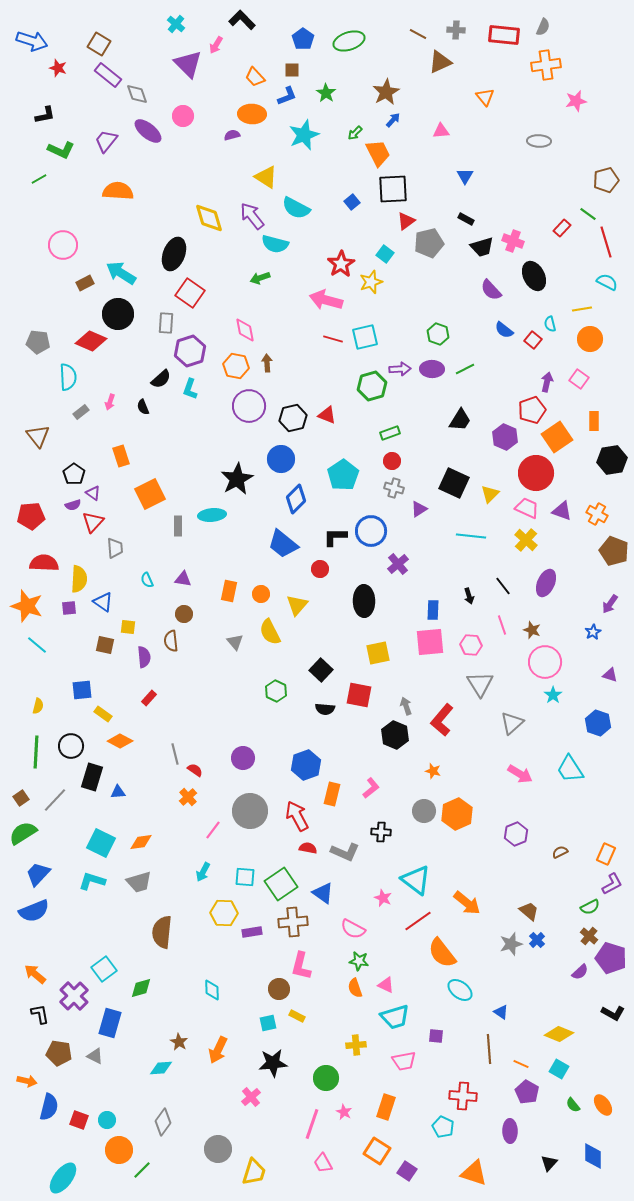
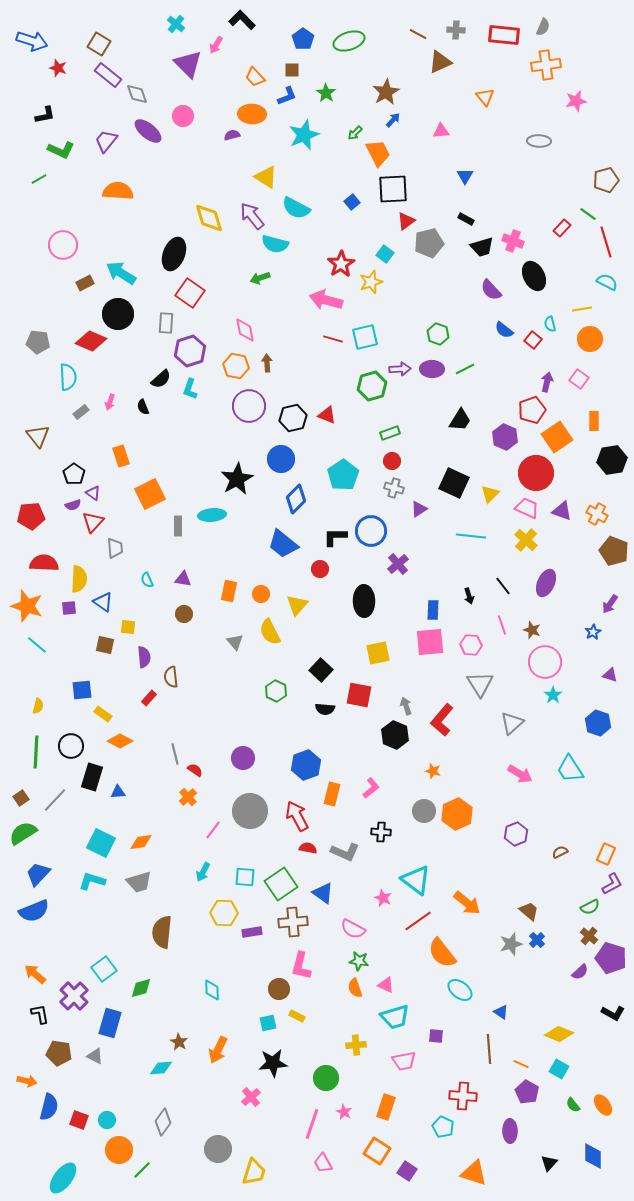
brown semicircle at (171, 641): moved 36 px down
